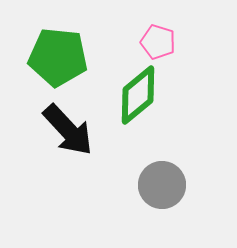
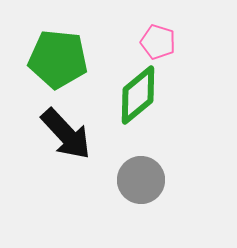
green pentagon: moved 2 px down
black arrow: moved 2 px left, 4 px down
gray circle: moved 21 px left, 5 px up
